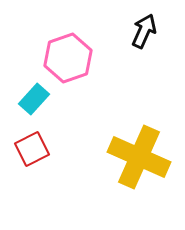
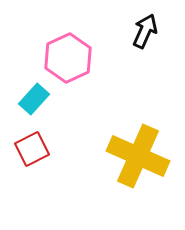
black arrow: moved 1 px right
pink hexagon: rotated 6 degrees counterclockwise
yellow cross: moved 1 px left, 1 px up
